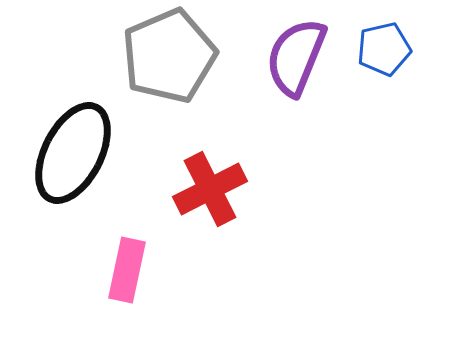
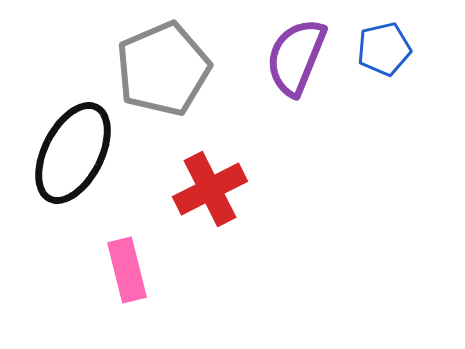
gray pentagon: moved 6 px left, 13 px down
pink rectangle: rotated 26 degrees counterclockwise
